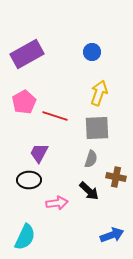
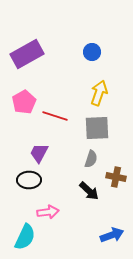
pink arrow: moved 9 px left, 9 px down
